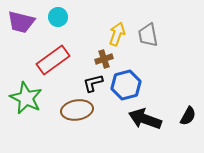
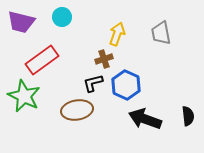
cyan circle: moved 4 px right
gray trapezoid: moved 13 px right, 2 px up
red rectangle: moved 11 px left
blue hexagon: rotated 20 degrees counterclockwise
green star: moved 2 px left, 2 px up
black semicircle: rotated 36 degrees counterclockwise
